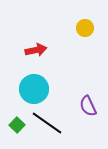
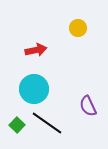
yellow circle: moved 7 px left
